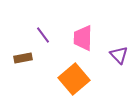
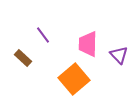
pink trapezoid: moved 5 px right, 6 px down
brown rectangle: rotated 54 degrees clockwise
